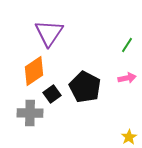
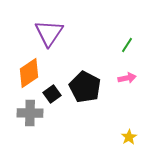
orange diamond: moved 5 px left, 2 px down
